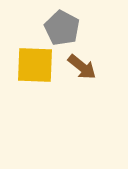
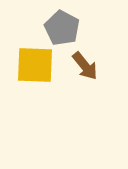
brown arrow: moved 3 px right, 1 px up; rotated 12 degrees clockwise
